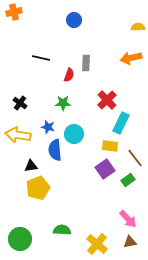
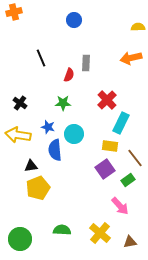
black line: rotated 54 degrees clockwise
pink arrow: moved 8 px left, 13 px up
yellow cross: moved 3 px right, 11 px up
